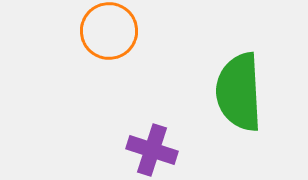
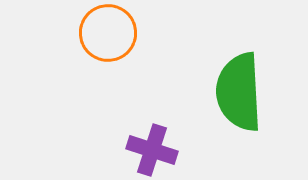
orange circle: moved 1 px left, 2 px down
